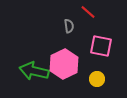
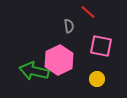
pink hexagon: moved 5 px left, 4 px up
